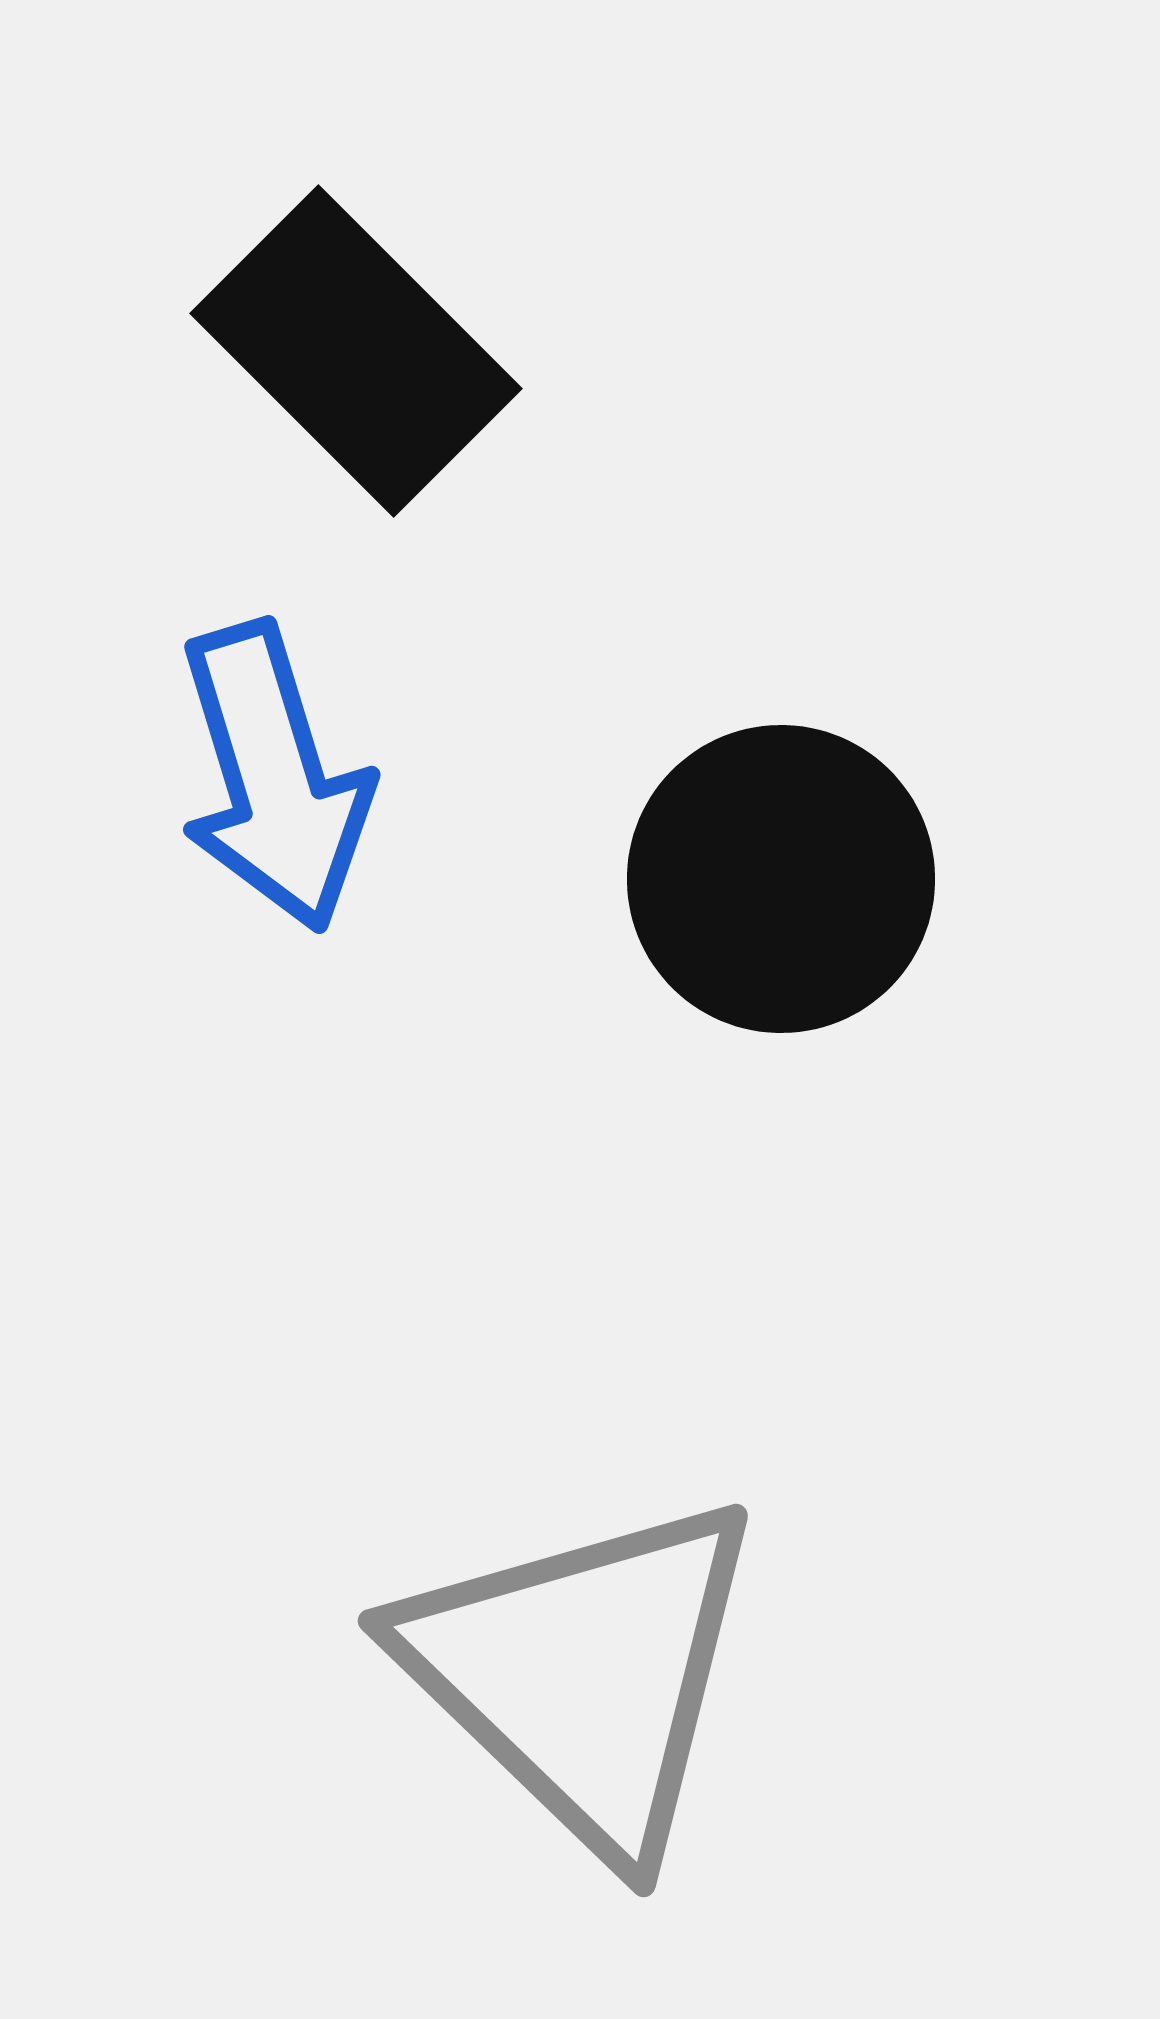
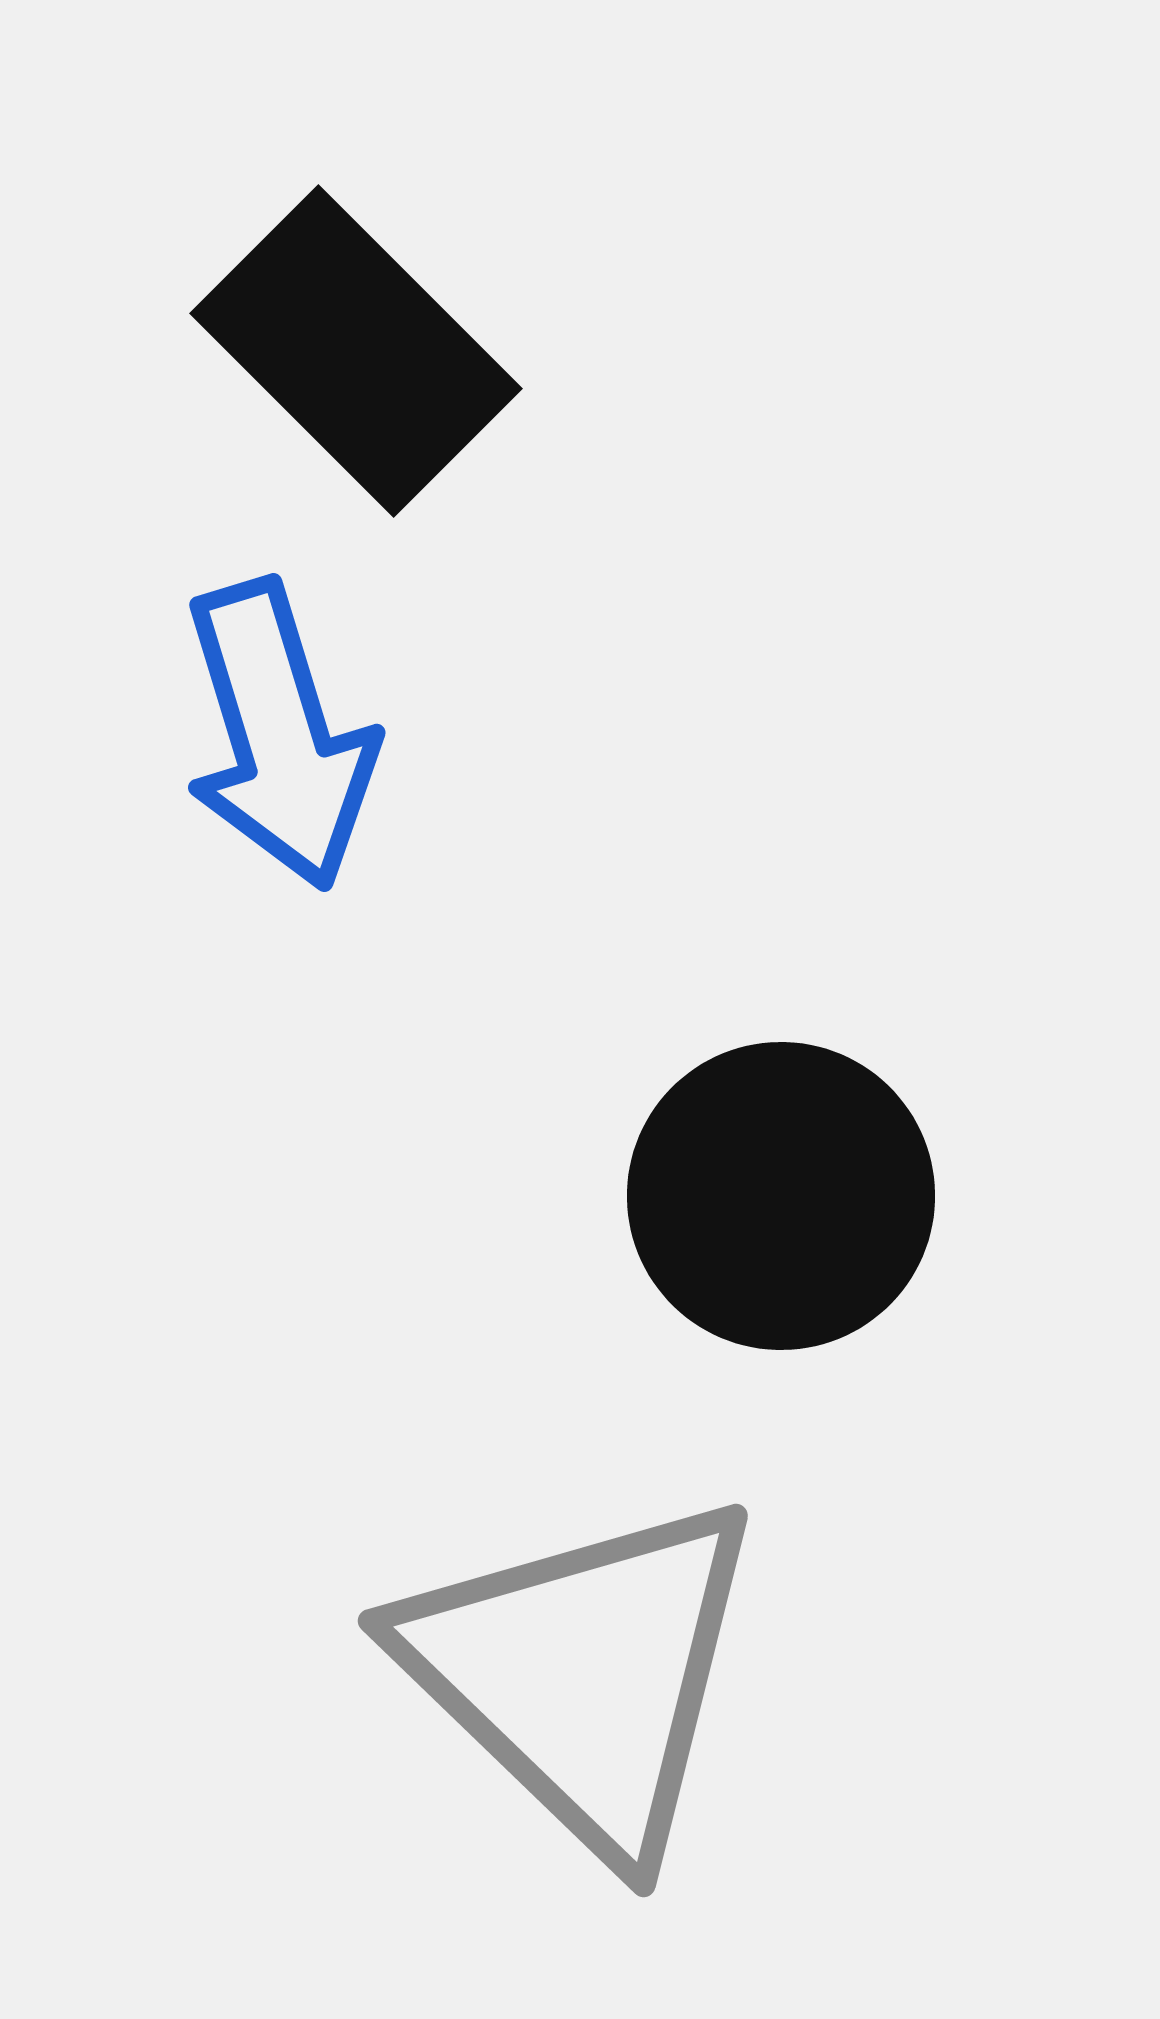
blue arrow: moved 5 px right, 42 px up
black circle: moved 317 px down
